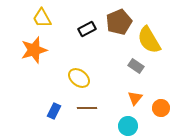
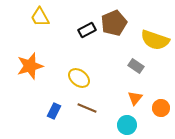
yellow trapezoid: moved 2 px left, 1 px up
brown pentagon: moved 5 px left, 1 px down
black rectangle: moved 1 px down
yellow semicircle: moved 6 px right; rotated 40 degrees counterclockwise
orange star: moved 4 px left, 16 px down
brown line: rotated 24 degrees clockwise
cyan circle: moved 1 px left, 1 px up
